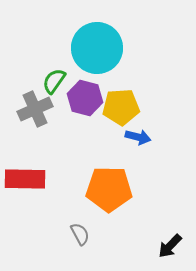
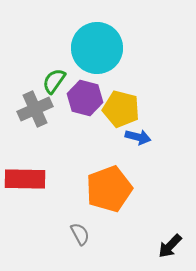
yellow pentagon: moved 2 px down; rotated 18 degrees clockwise
orange pentagon: rotated 21 degrees counterclockwise
